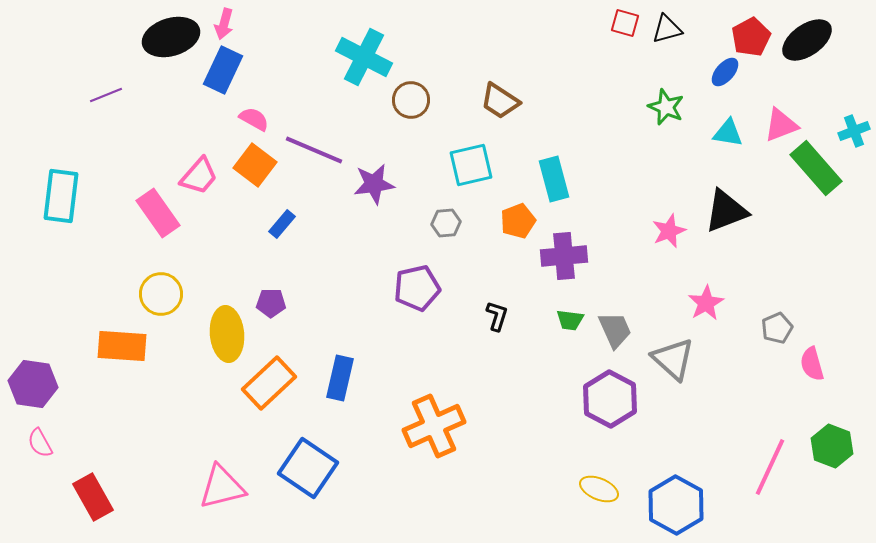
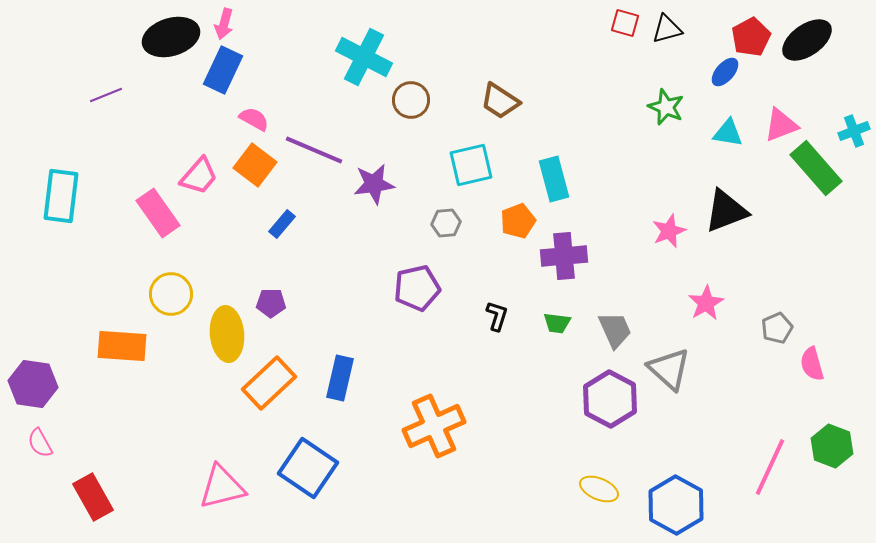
yellow circle at (161, 294): moved 10 px right
green trapezoid at (570, 320): moved 13 px left, 3 px down
gray triangle at (673, 359): moved 4 px left, 10 px down
